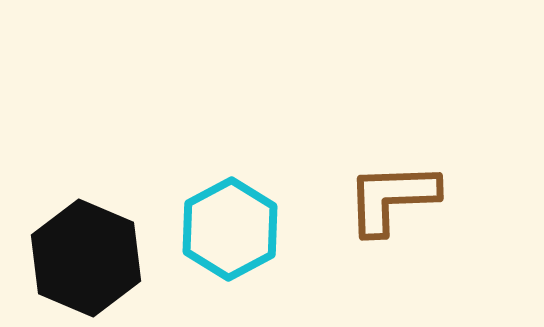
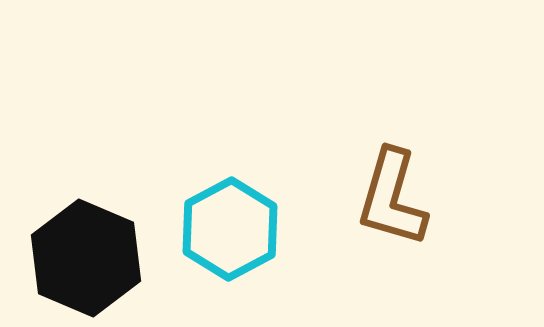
brown L-shape: rotated 72 degrees counterclockwise
